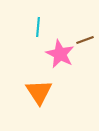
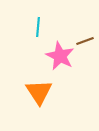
brown line: moved 1 px down
pink star: moved 2 px down
